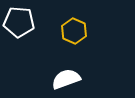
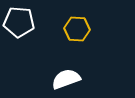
yellow hexagon: moved 3 px right, 2 px up; rotated 20 degrees counterclockwise
